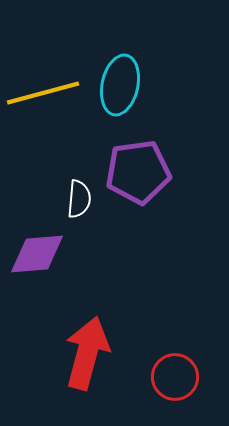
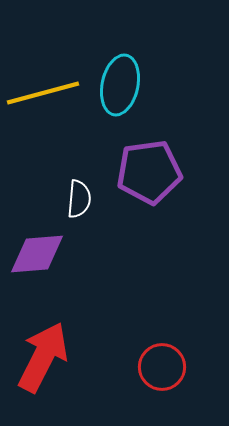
purple pentagon: moved 11 px right
red arrow: moved 44 px left, 4 px down; rotated 12 degrees clockwise
red circle: moved 13 px left, 10 px up
